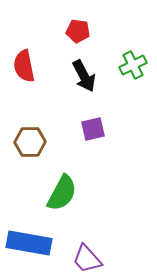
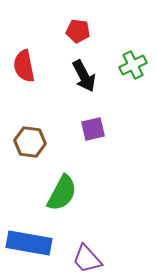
brown hexagon: rotated 8 degrees clockwise
